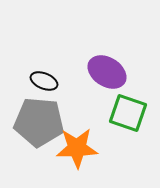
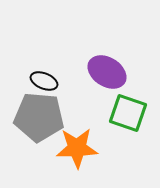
gray pentagon: moved 5 px up
